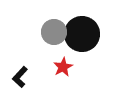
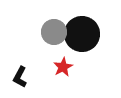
black L-shape: rotated 15 degrees counterclockwise
